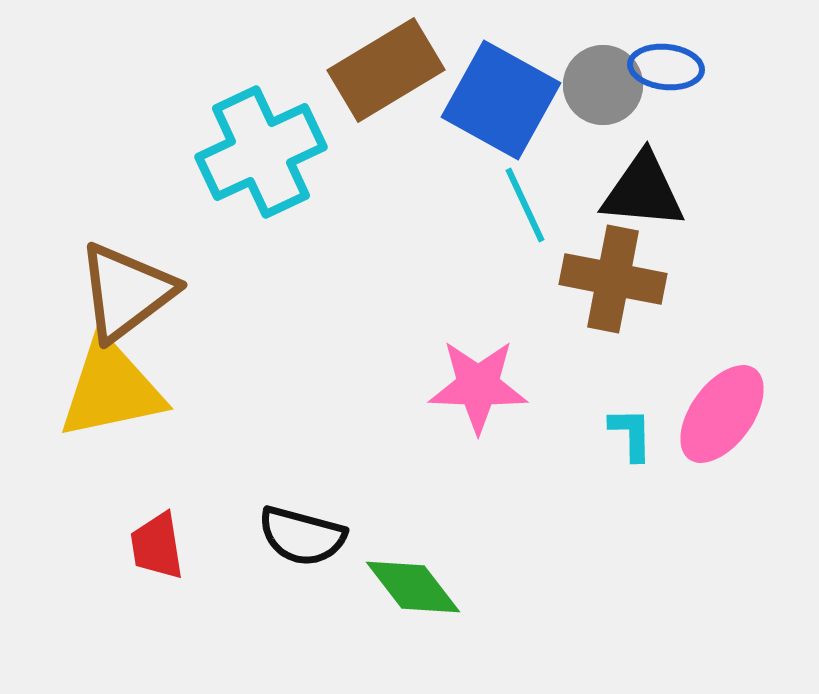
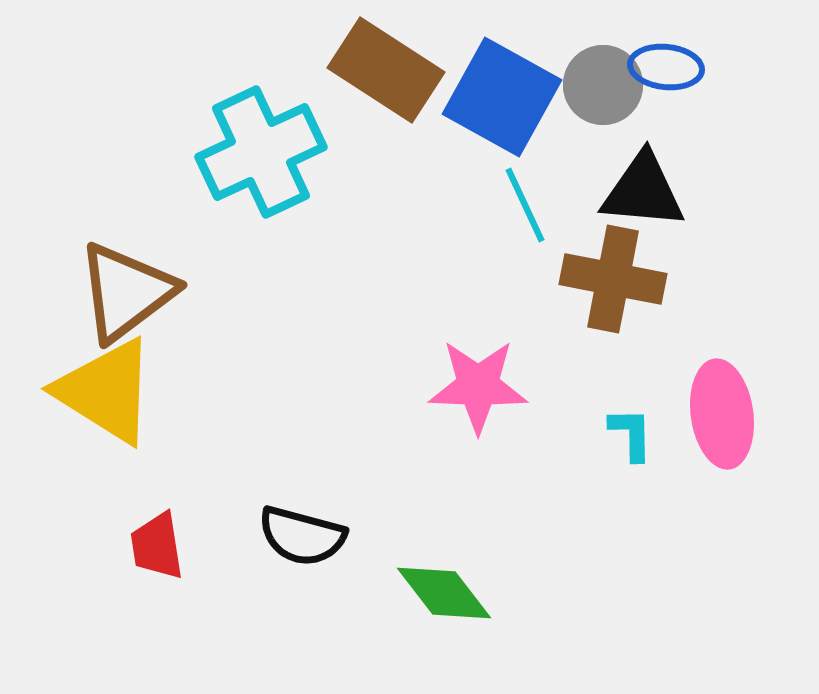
brown rectangle: rotated 64 degrees clockwise
blue square: moved 1 px right, 3 px up
yellow triangle: moved 5 px left, 2 px down; rotated 44 degrees clockwise
pink ellipse: rotated 44 degrees counterclockwise
green diamond: moved 31 px right, 6 px down
